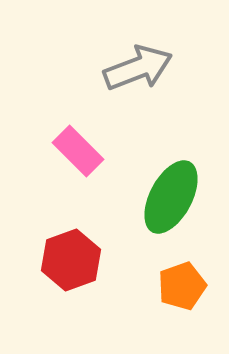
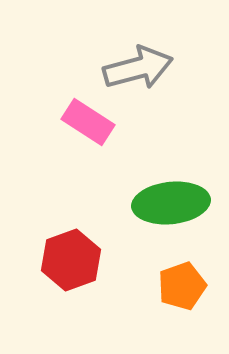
gray arrow: rotated 6 degrees clockwise
pink rectangle: moved 10 px right, 29 px up; rotated 12 degrees counterclockwise
green ellipse: moved 6 px down; rotated 56 degrees clockwise
